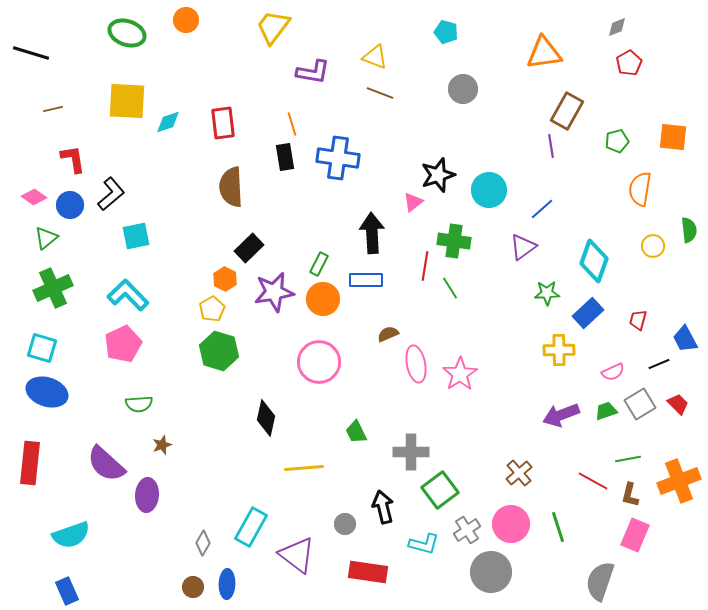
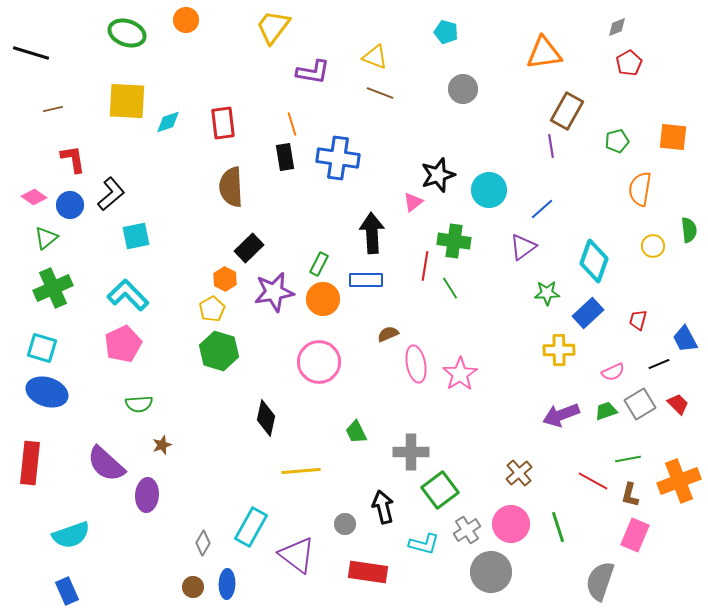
yellow line at (304, 468): moved 3 px left, 3 px down
